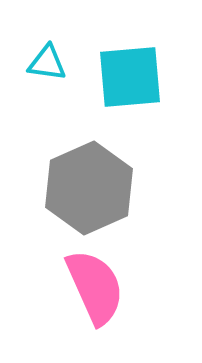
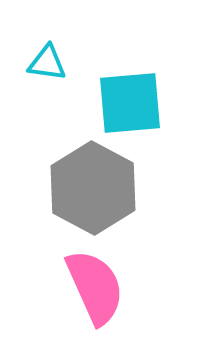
cyan square: moved 26 px down
gray hexagon: moved 4 px right; rotated 8 degrees counterclockwise
